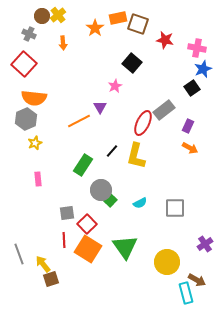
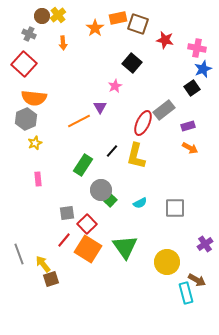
purple rectangle at (188, 126): rotated 48 degrees clockwise
red line at (64, 240): rotated 42 degrees clockwise
